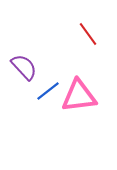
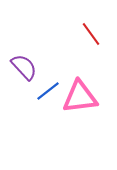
red line: moved 3 px right
pink triangle: moved 1 px right, 1 px down
